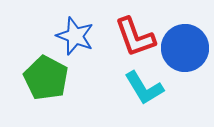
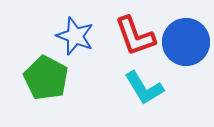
red L-shape: moved 1 px up
blue circle: moved 1 px right, 6 px up
